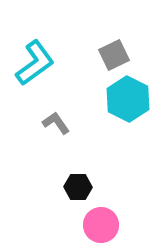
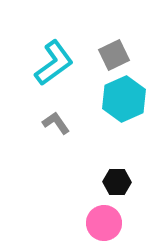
cyan L-shape: moved 19 px right
cyan hexagon: moved 4 px left; rotated 9 degrees clockwise
black hexagon: moved 39 px right, 5 px up
pink circle: moved 3 px right, 2 px up
